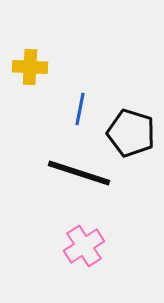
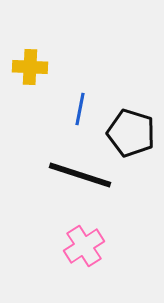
black line: moved 1 px right, 2 px down
